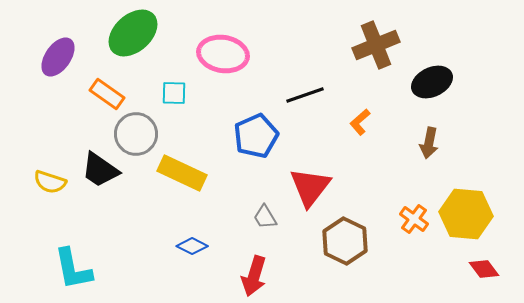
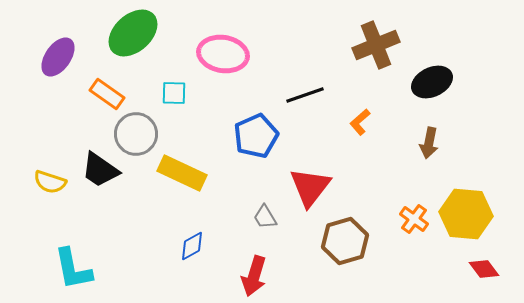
brown hexagon: rotated 18 degrees clockwise
blue diamond: rotated 56 degrees counterclockwise
